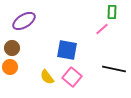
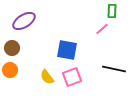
green rectangle: moved 1 px up
orange circle: moved 3 px down
pink square: rotated 30 degrees clockwise
